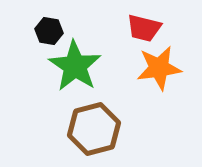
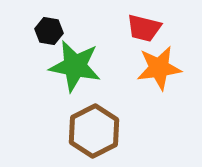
green star: rotated 22 degrees counterclockwise
brown hexagon: moved 2 px down; rotated 12 degrees counterclockwise
